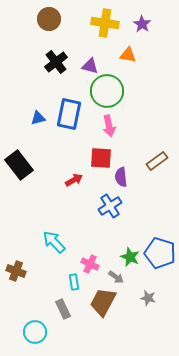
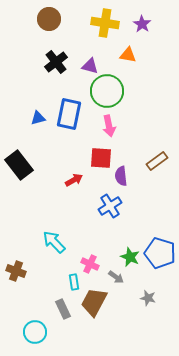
purple semicircle: moved 1 px up
brown trapezoid: moved 9 px left
